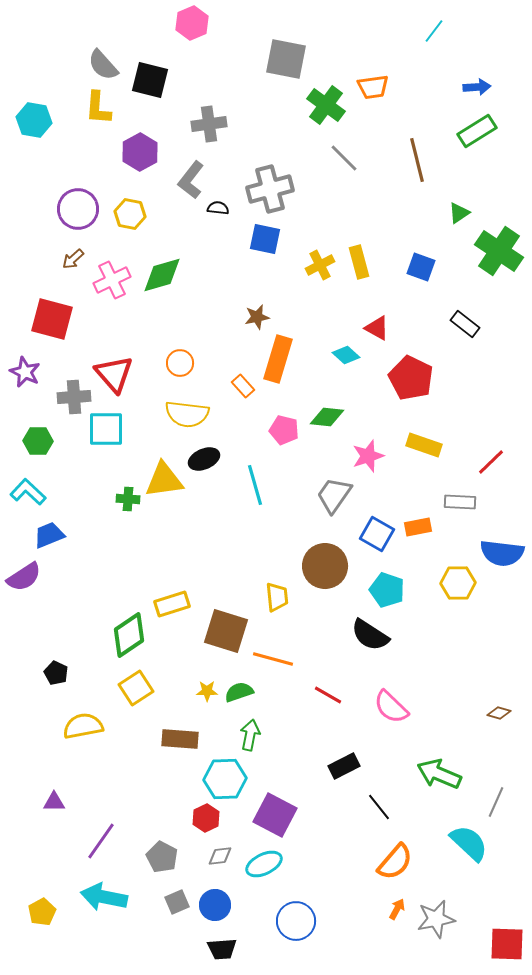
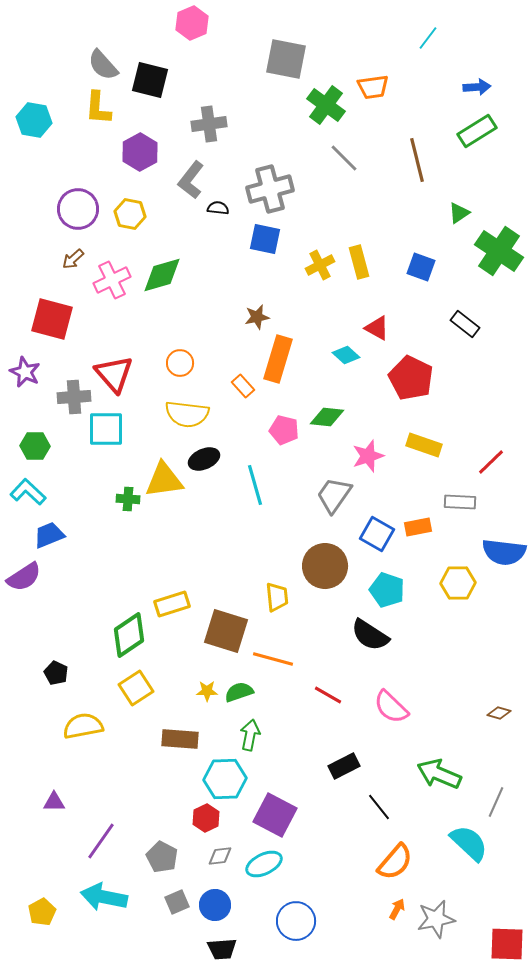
cyan line at (434, 31): moved 6 px left, 7 px down
green hexagon at (38, 441): moved 3 px left, 5 px down
blue semicircle at (502, 553): moved 2 px right, 1 px up
